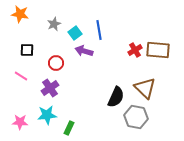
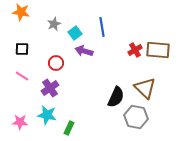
orange star: moved 1 px right, 2 px up
blue line: moved 3 px right, 3 px up
black square: moved 5 px left, 1 px up
pink line: moved 1 px right
cyan star: rotated 18 degrees clockwise
